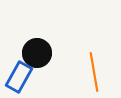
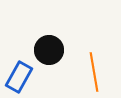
black circle: moved 12 px right, 3 px up
